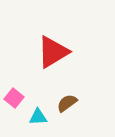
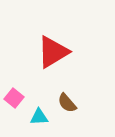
brown semicircle: rotated 95 degrees counterclockwise
cyan triangle: moved 1 px right
